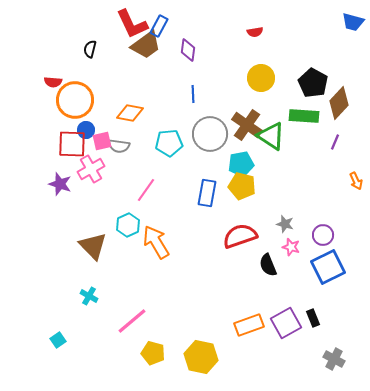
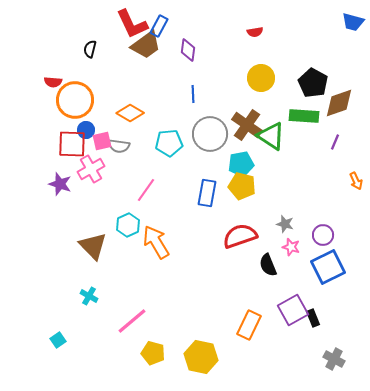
brown diamond at (339, 103): rotated 28 degrees clockwise
orange diamond at (130, 113): rotated 20 degrees clockwise
purple square at (286, 323): moved 7 px right, 13 px up
orange rectangle at (249, 325): rotated 44 degrees counterclockwise
